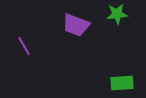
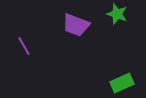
green star: rotated 25 degrees clockwise
green rectangle: rotated 20 degrees counterclockwise
